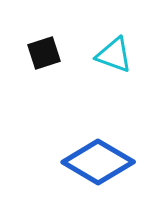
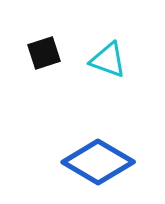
cyan triangle: moved 6 px left, 5 px down
